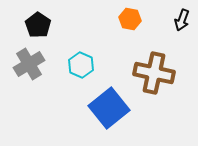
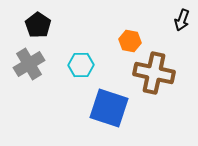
orange hexagon: moved 22 px down
cyan hexagon: rotated 25 degrees counterclockwise
blue square: rotated 33 degrees counterclockwise
